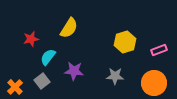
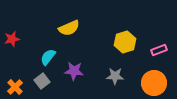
yellow semicircle: rotated 35 degrees clockwise
red star: moved 19 px left
